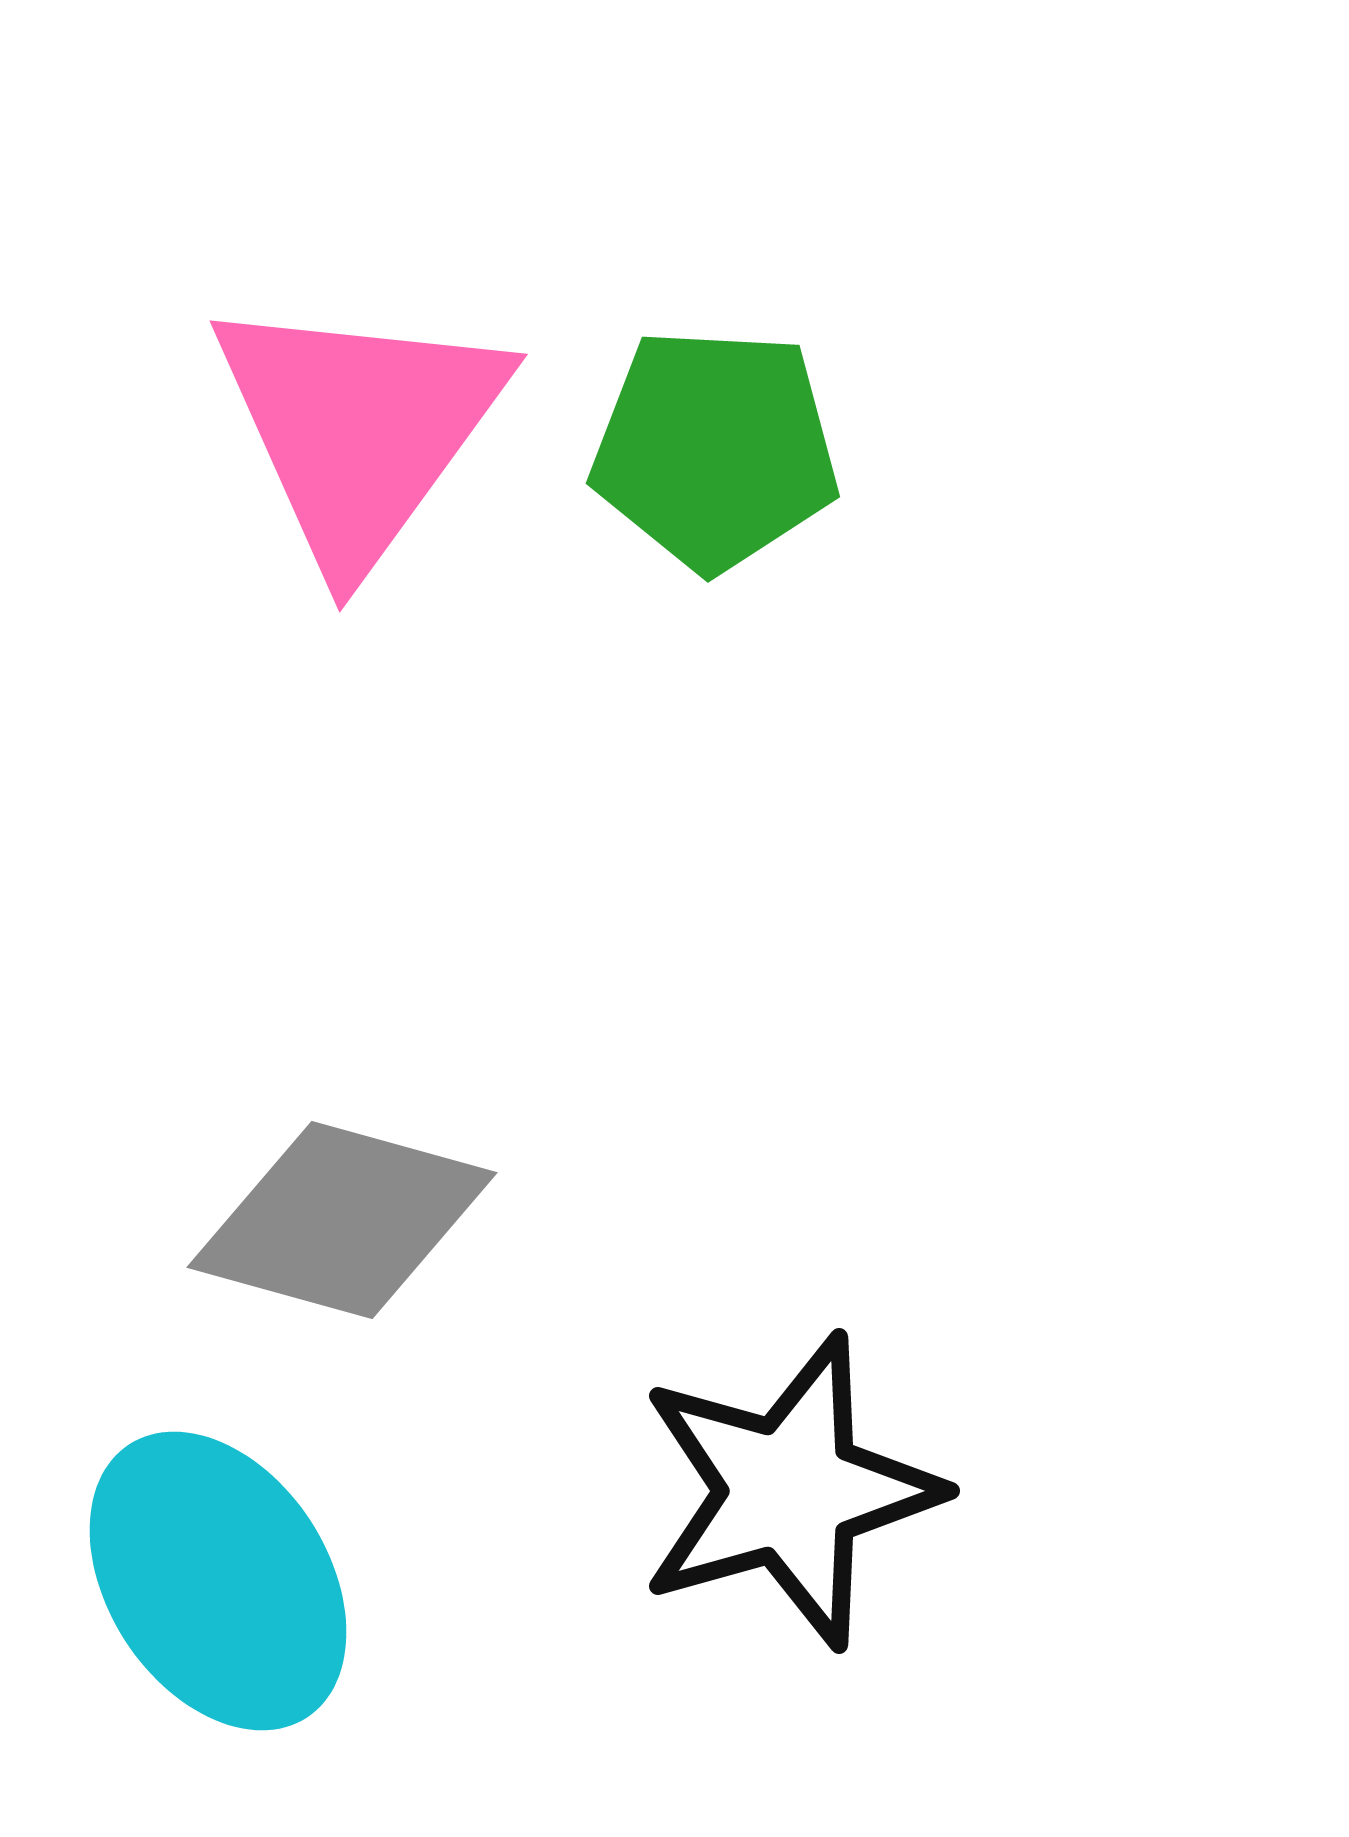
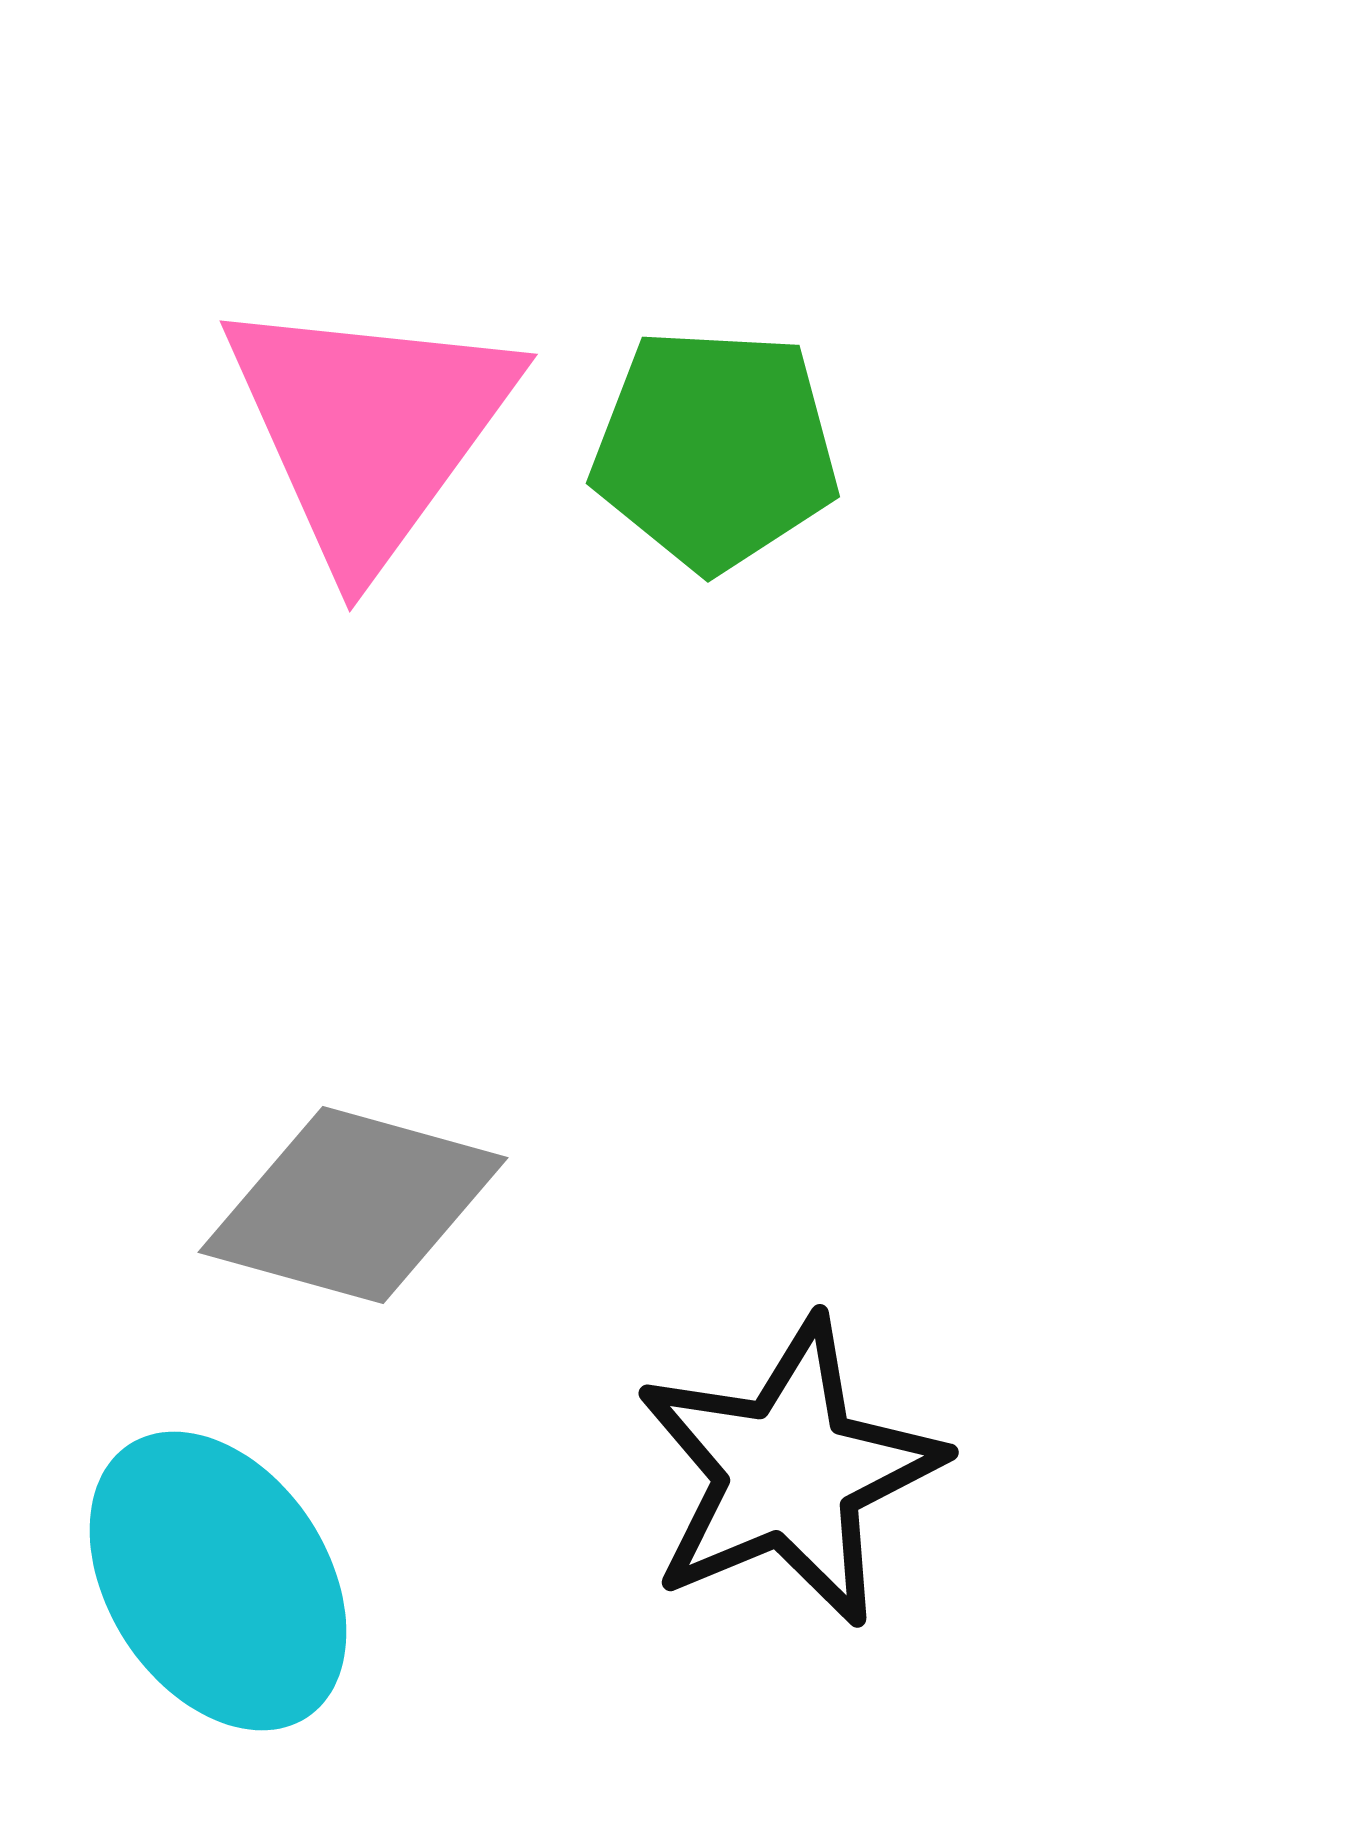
pink triangle: moved 10 px right
gray diamond: moved 11 px right, 15 px up
black star: moved 19 px up; rotated 7 degrees counterclockwise
